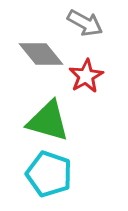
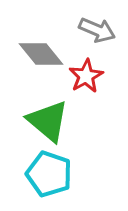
gray arrow: moved 12 px right, 7 px down; rotated 6 degrees counterclockwise
green triangle: rotated 24 degrees clockwise
